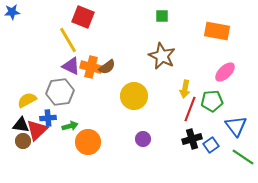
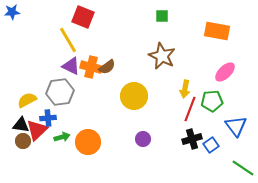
green arrow: moved 8 px left, 11 px down
green line: moved 11 px down
